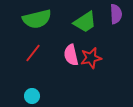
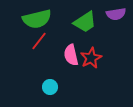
purple semicircle: rotated 84 degrees clockwise
red line: moved 6 px right, 12 px up
red star: rotated 15 degrees counterclockwise
cyan circle: moved 18 px right, 9 px up
